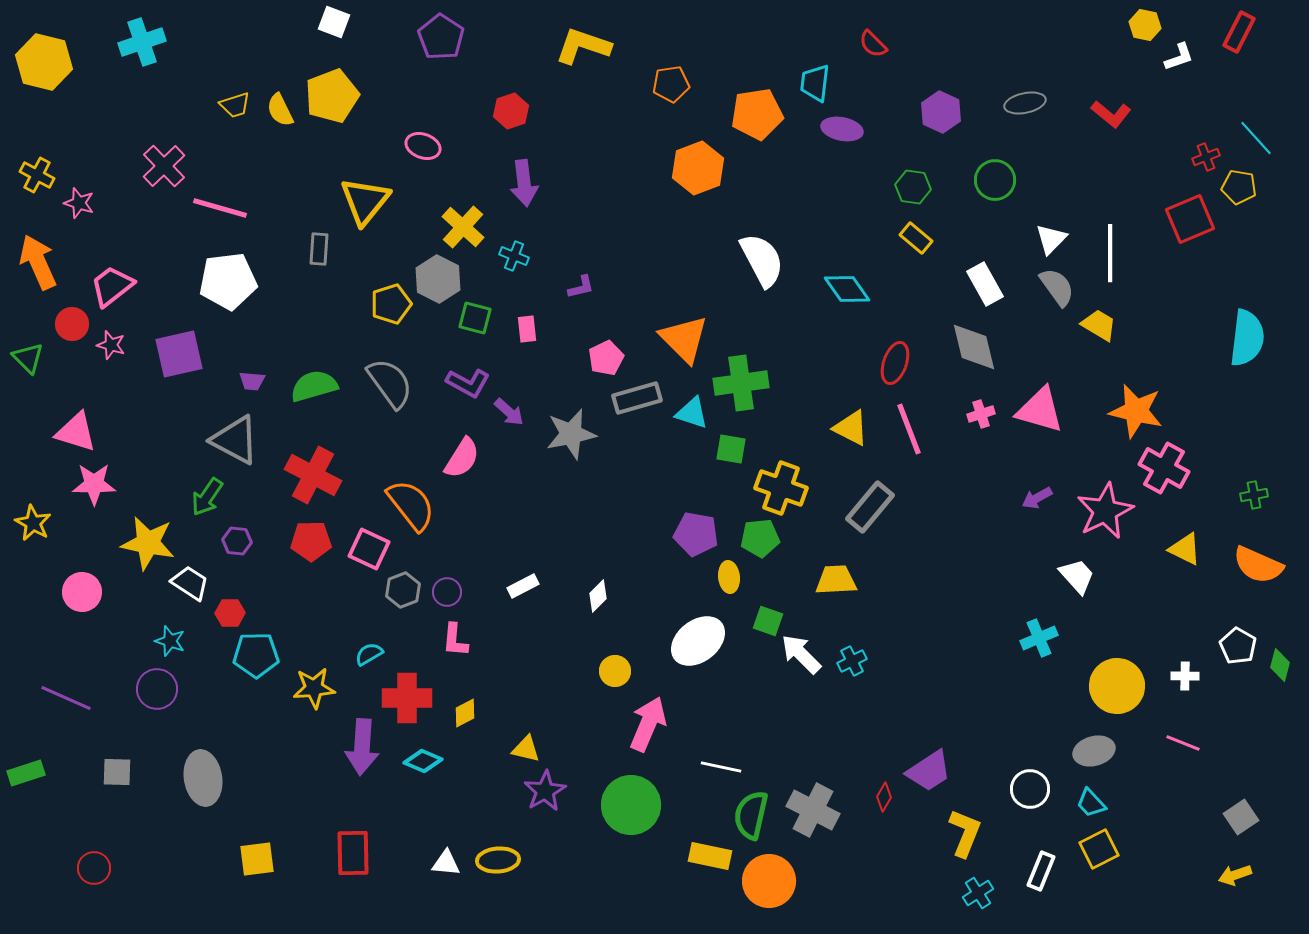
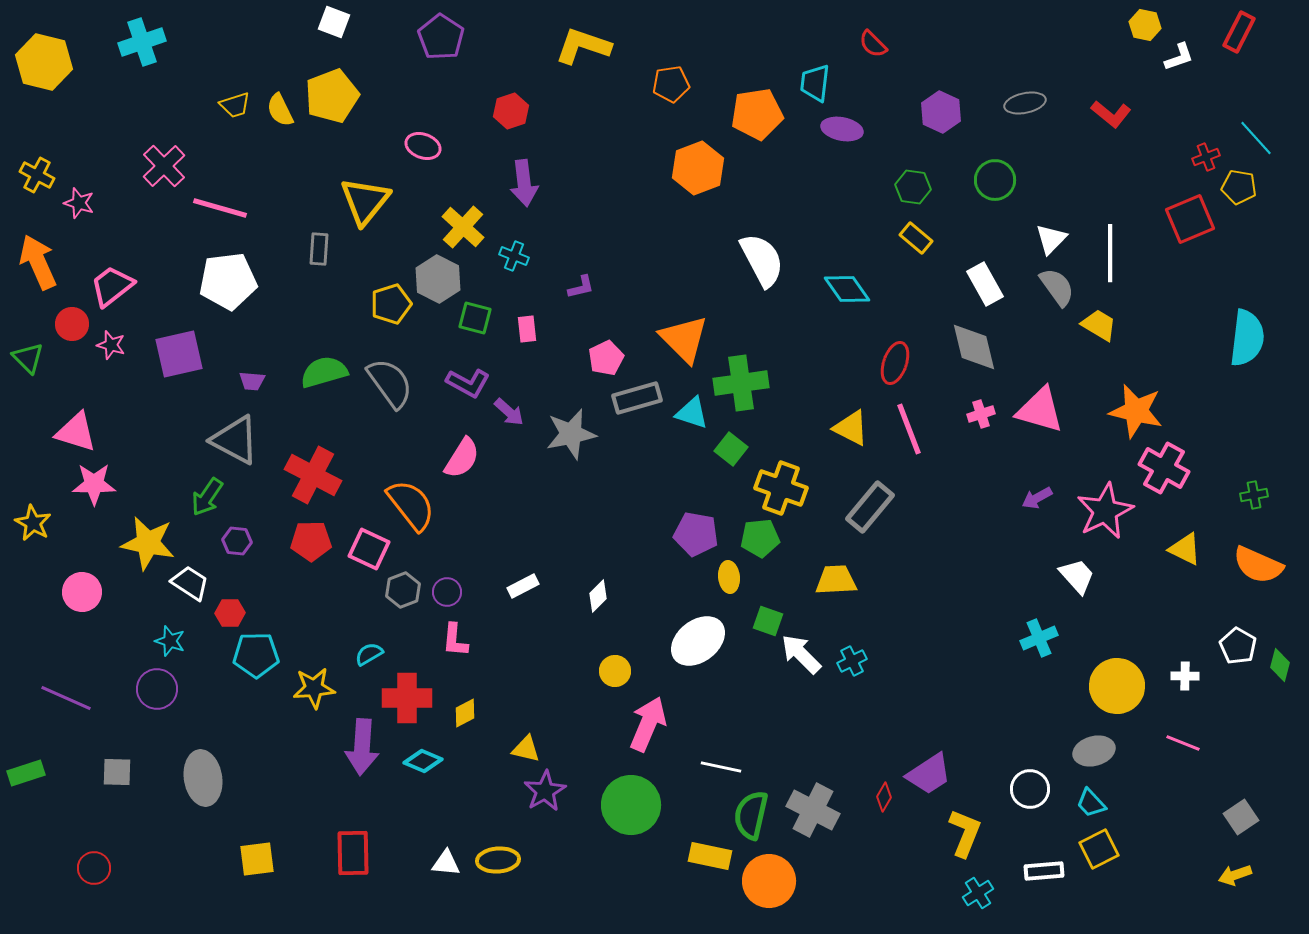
green semicircle at (314, 386): moved 10 px right, 14 px up
green square at (731, 449): rotated 28 degrees clockwise
purple trapezoid at (929, 771): moved 3 px down
white rectangle at (1041, 871): moved 3 px right; rotated 63 degrees clockwise
